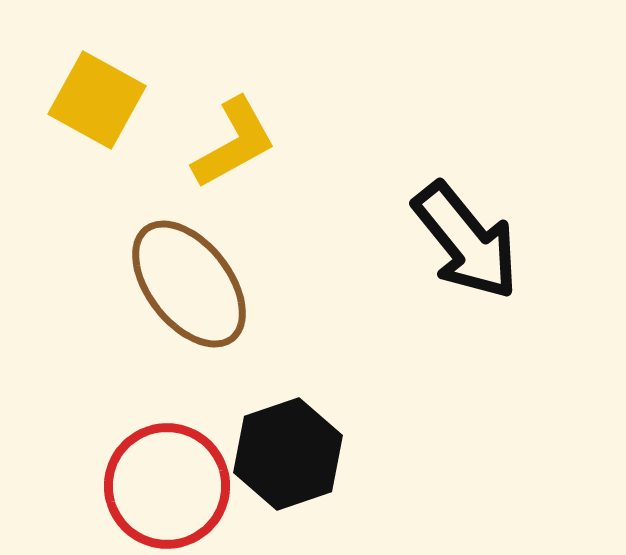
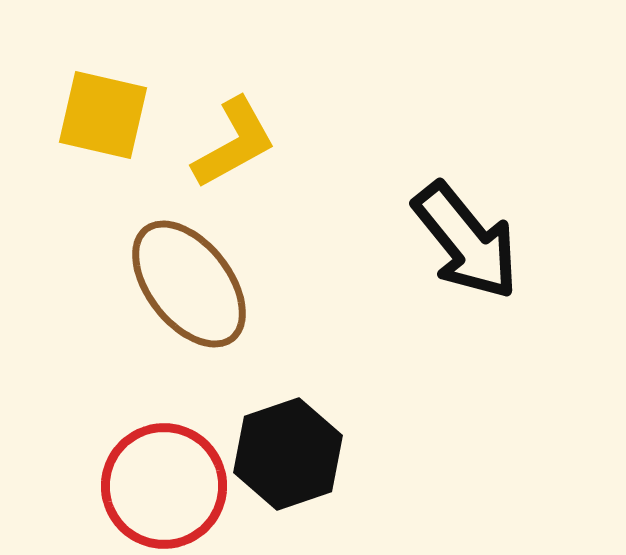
yellow square: moved 6 px right, 15 px down; rotated 16 degrees counterclockwise
red circle: moved 3 px left
